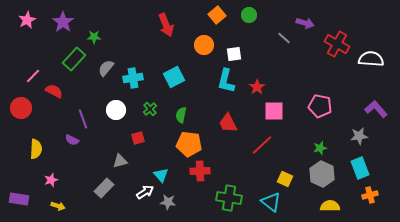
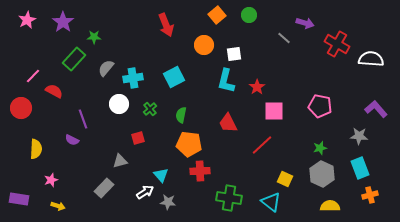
white circle at (116, 110): moved 3 px right, 6 px up
gray star at (359, 136): rotated 12 degrees clockwise
